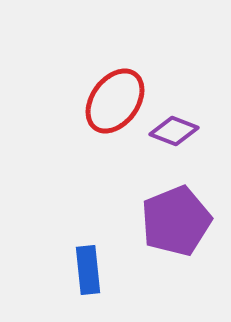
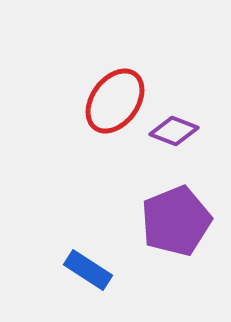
blue rectangle: rotated 51 degrees counterclockwise
